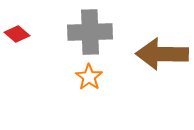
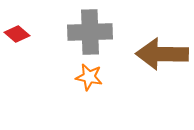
orange star: rotated 24 degrees counterclockwise
